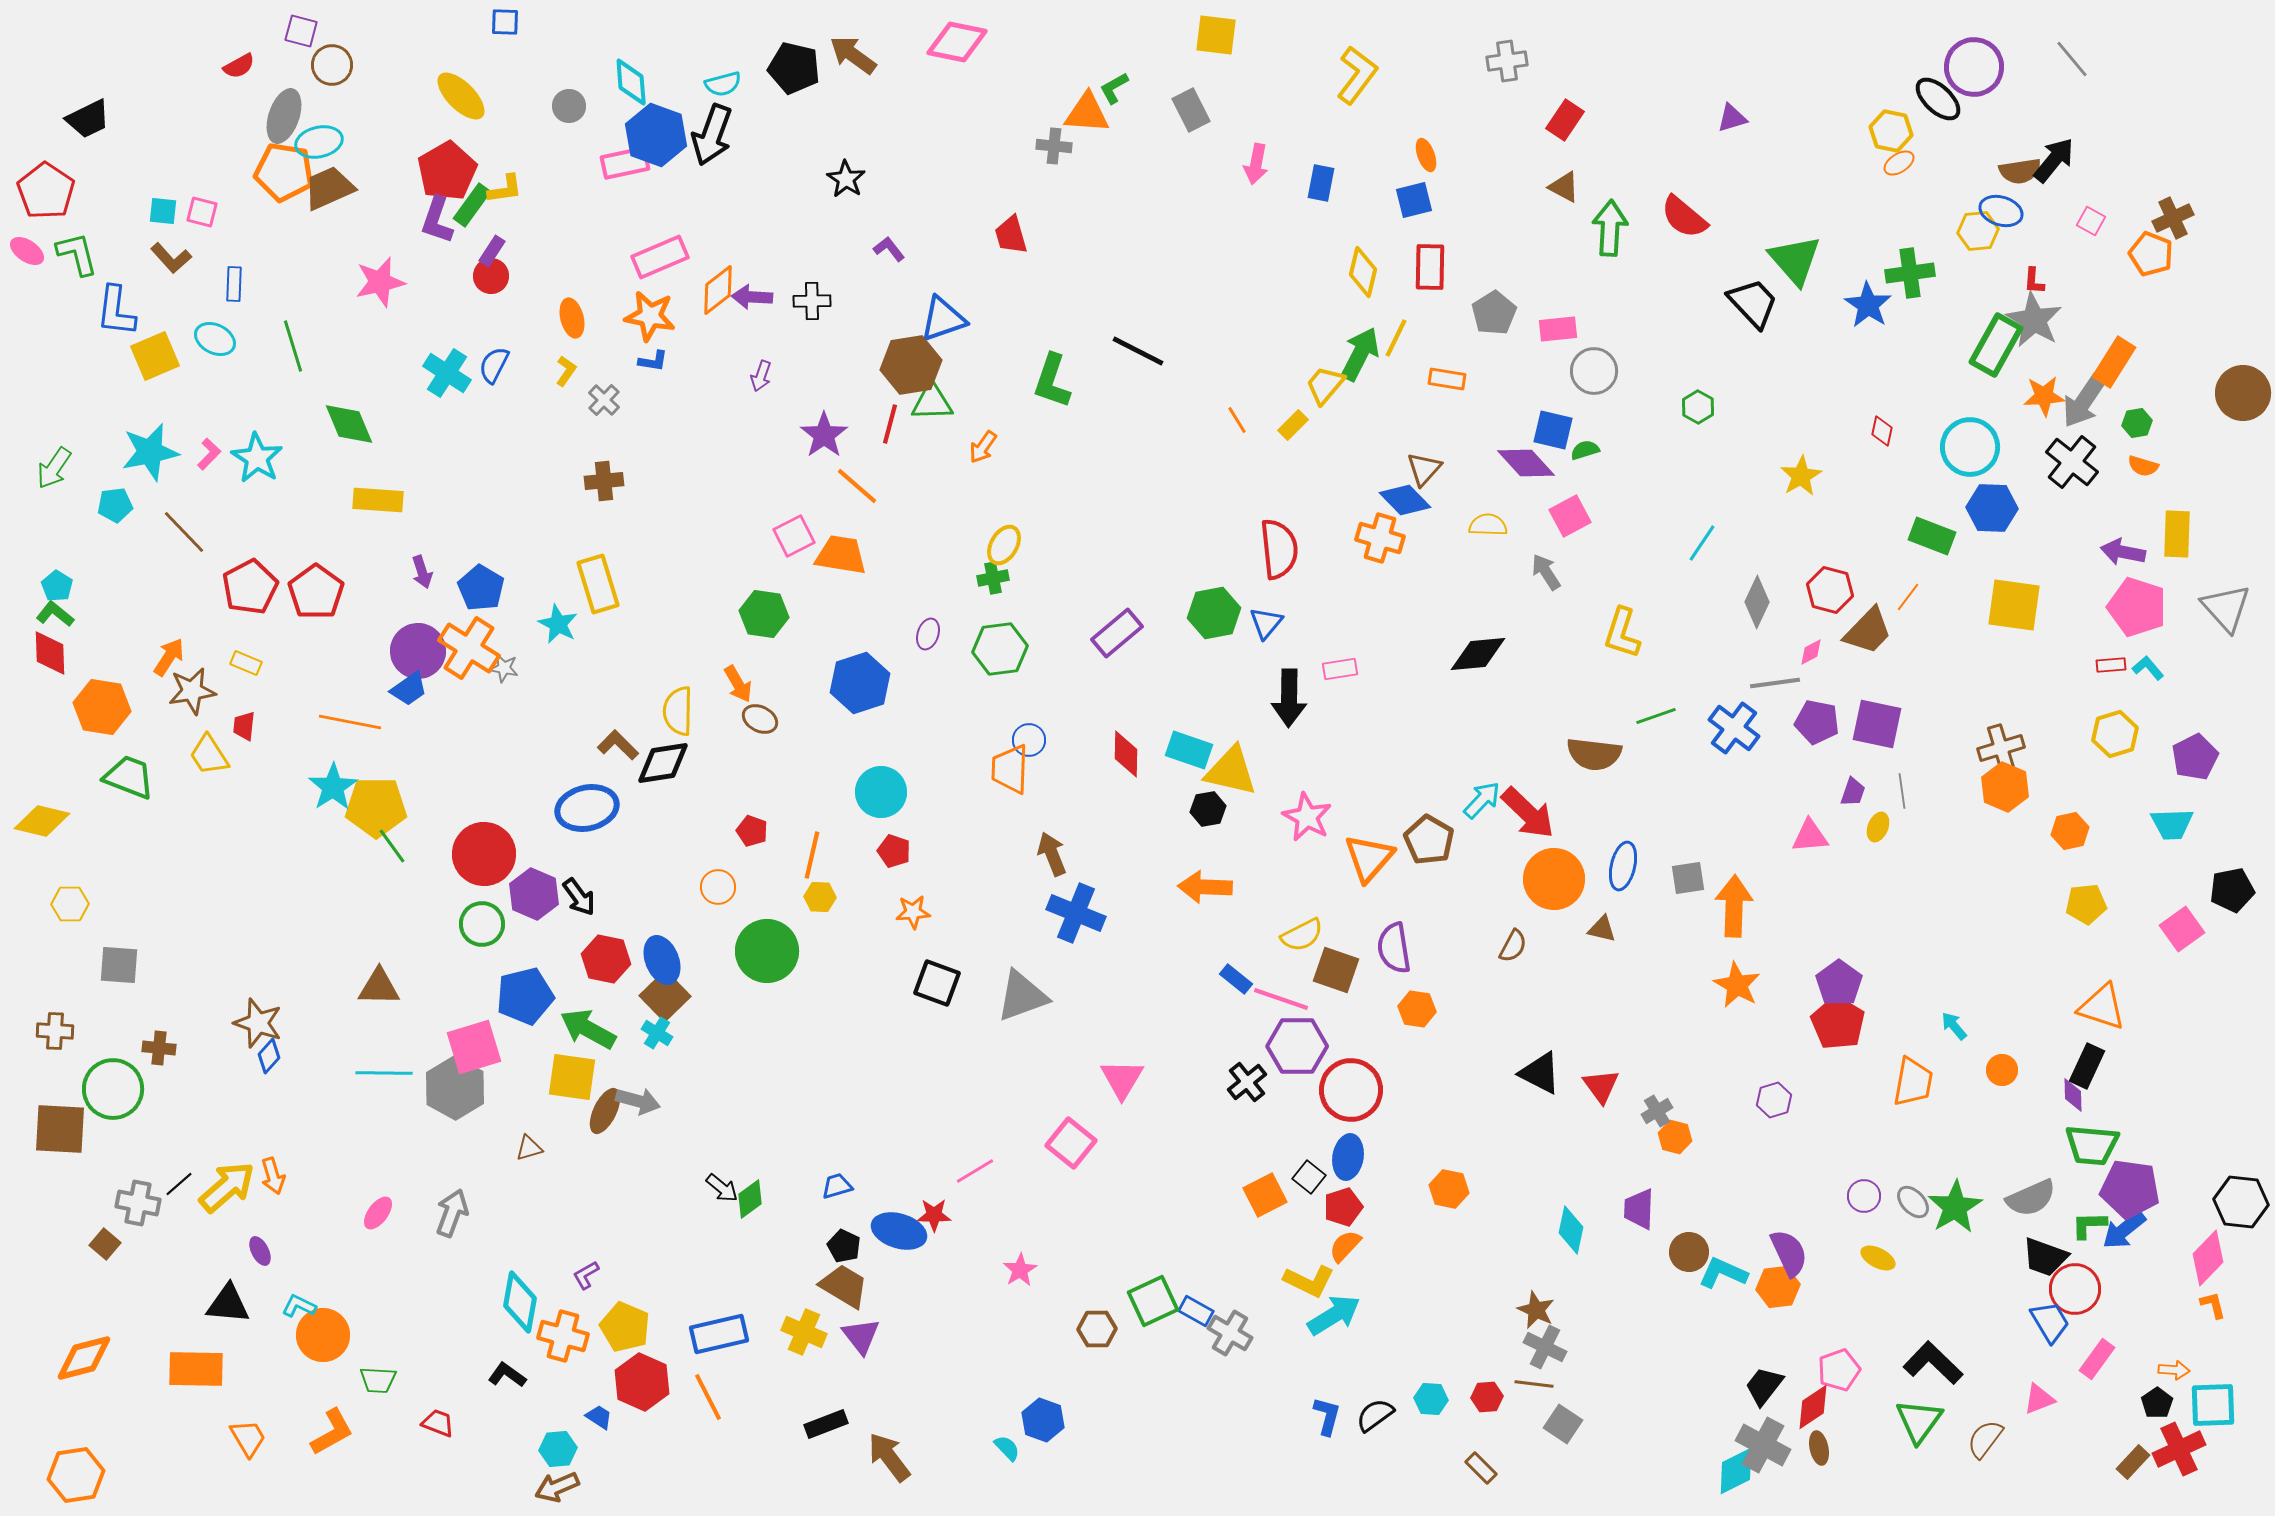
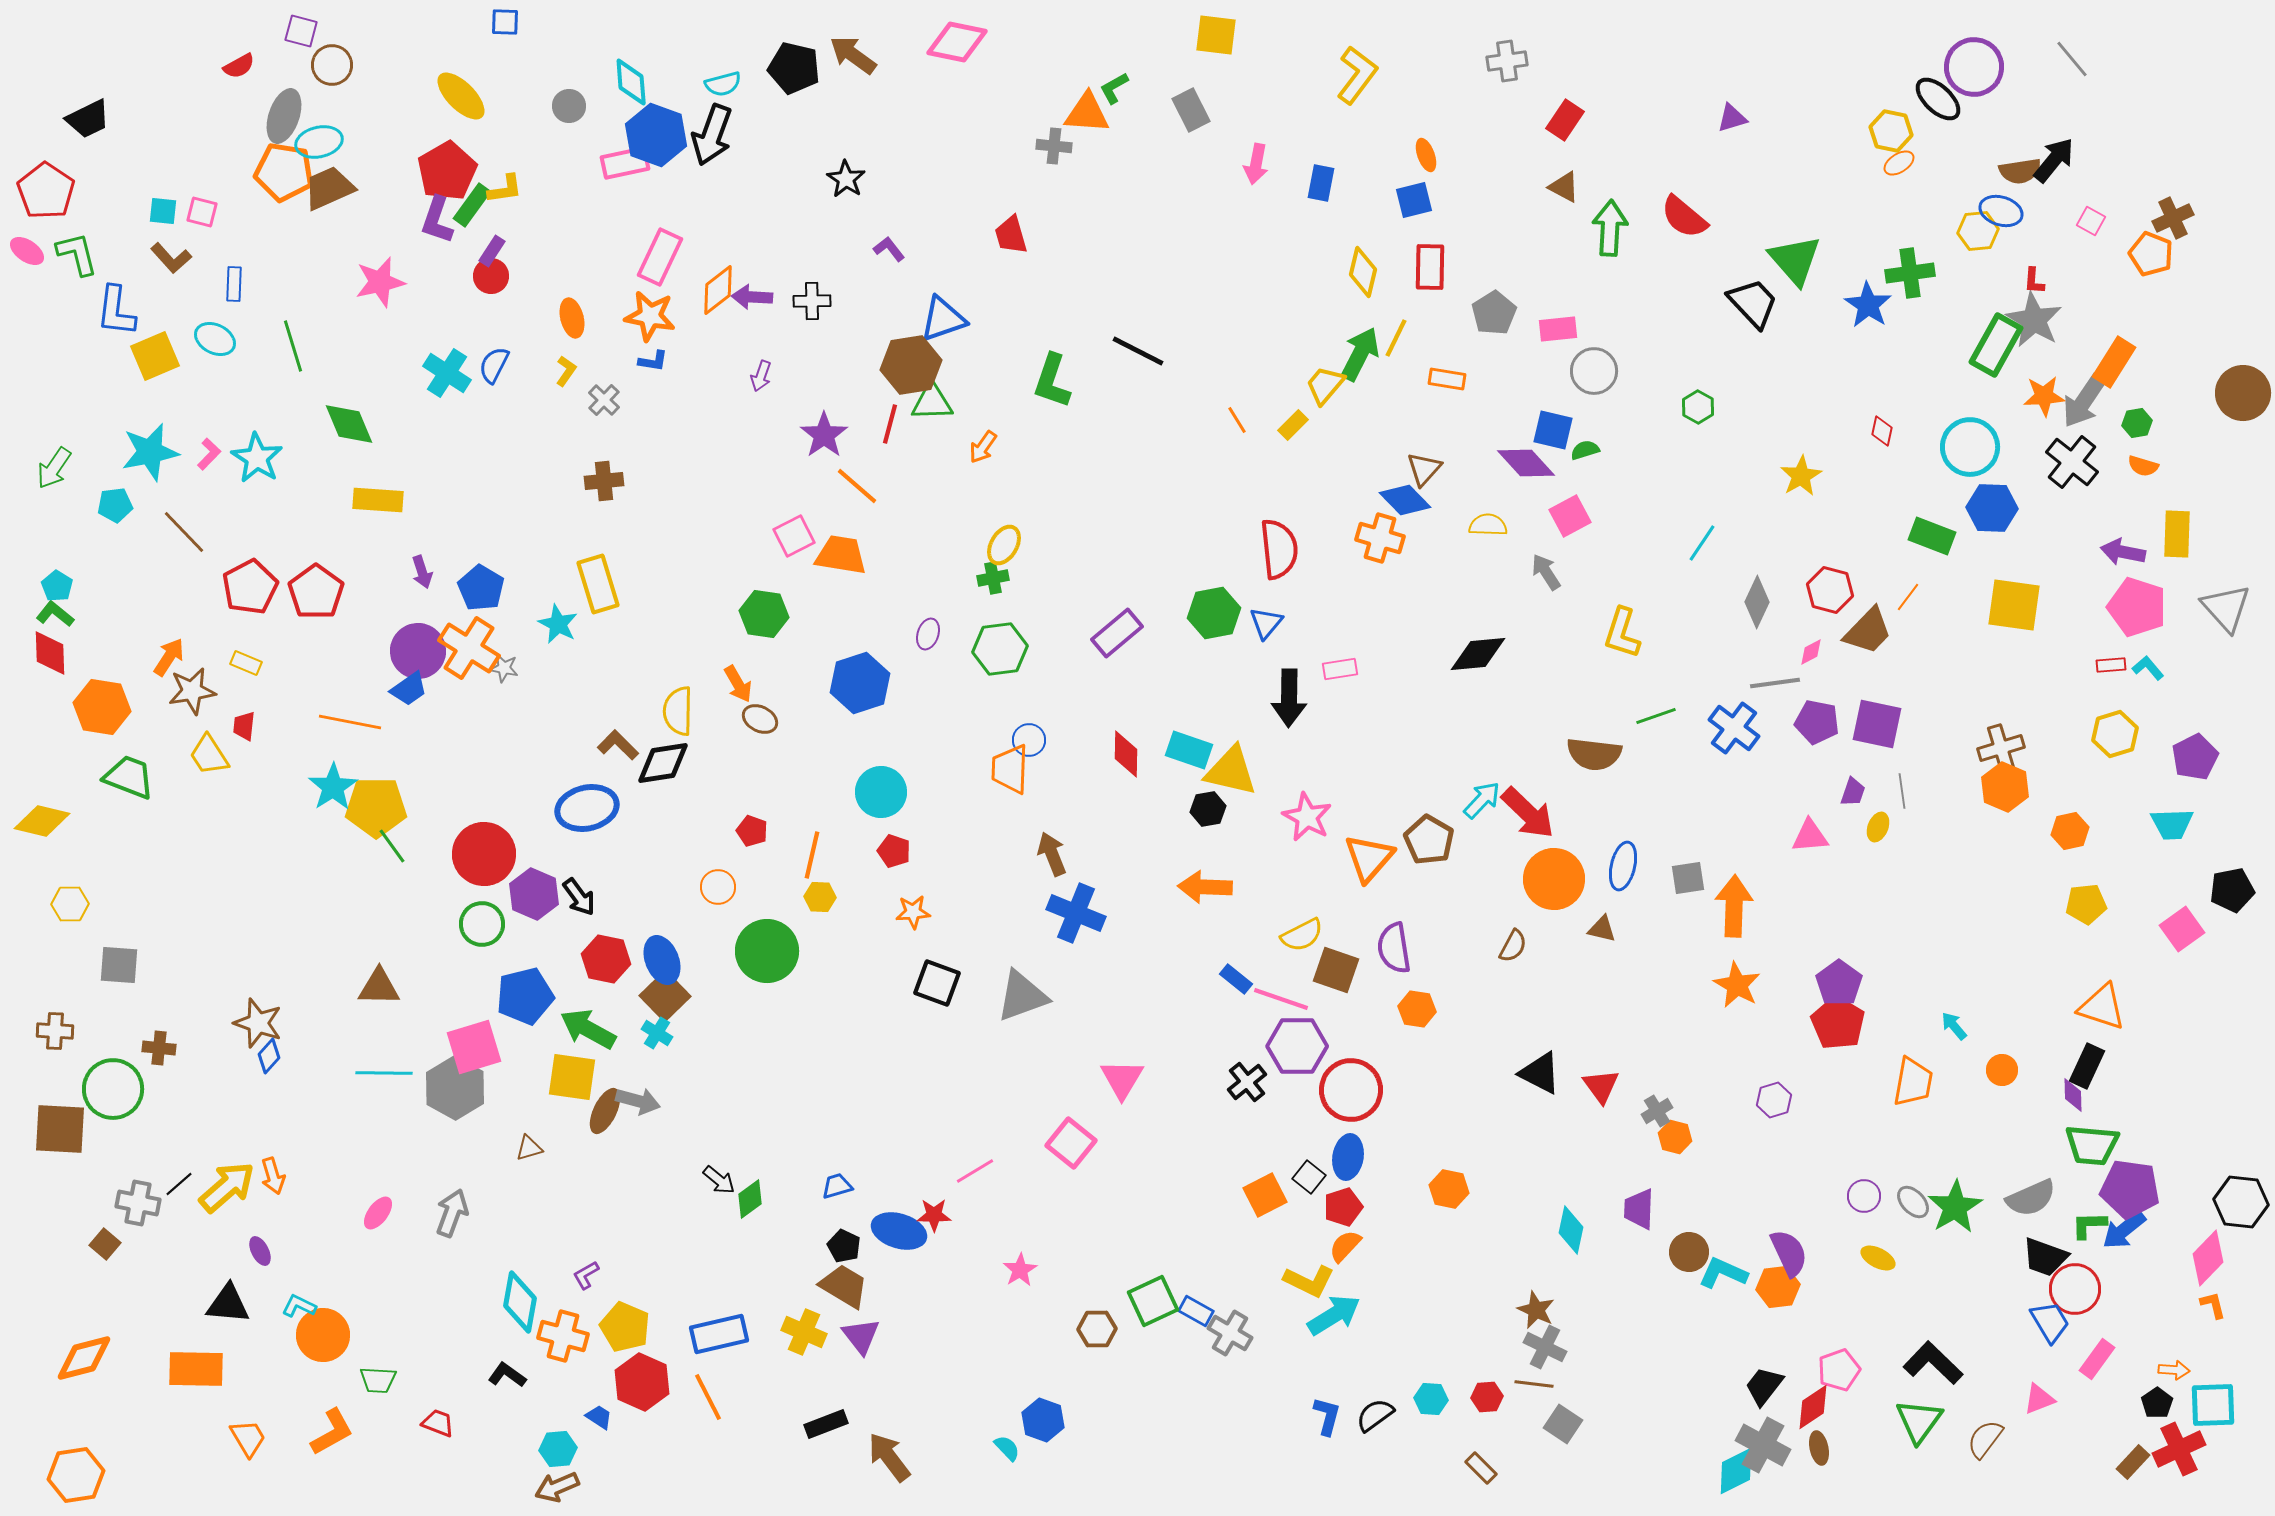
pink rectangle at (660, 257): rotated 42 degrees counterclockwise
black arrow at (722, 1188): moved 3 px left, 8 px up
